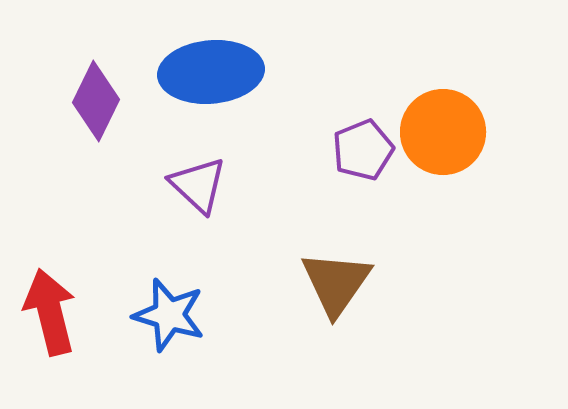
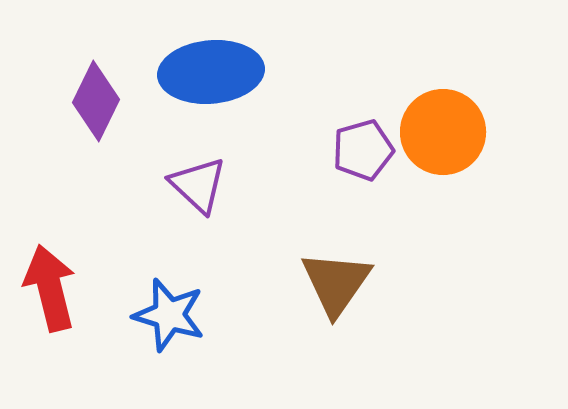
purple pentagon: rotated 6 degrees clockwise
red arrow: moved 24 px up
